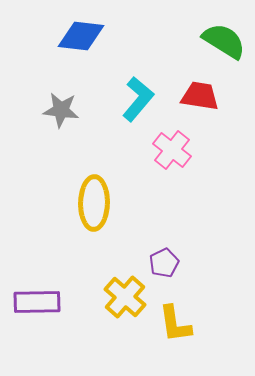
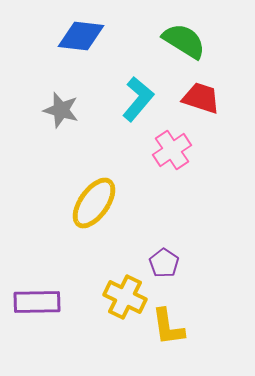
green semicircle: moved 40 px left
red trapezoid: moved 1 px right, 2 px down; rotated 9 degrees clockwise
gray star: rotated 9 degrees clockwise
pink cross: rotated 18 degrees clockwise
yellow ellipse: rotated 34 degrees clockwise
purple pentagon: rotated 12 degrees counterclockwise
yellow cross: rotated 15 degrees counterclockwise
yellow L-shape: moved 7 px left, 3 px down
